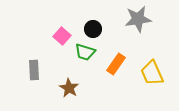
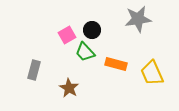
black circle: moved 1 px left, 1 px down
pink square: moved 5 px right, 1 px up; rotated 18 degrees clockwise
green trapezoid: rotated 30 degrees clockwise
orange rectangle: rotated 70 degrees clockwise
gray rectangle: rotated 18 degrees clockwise
